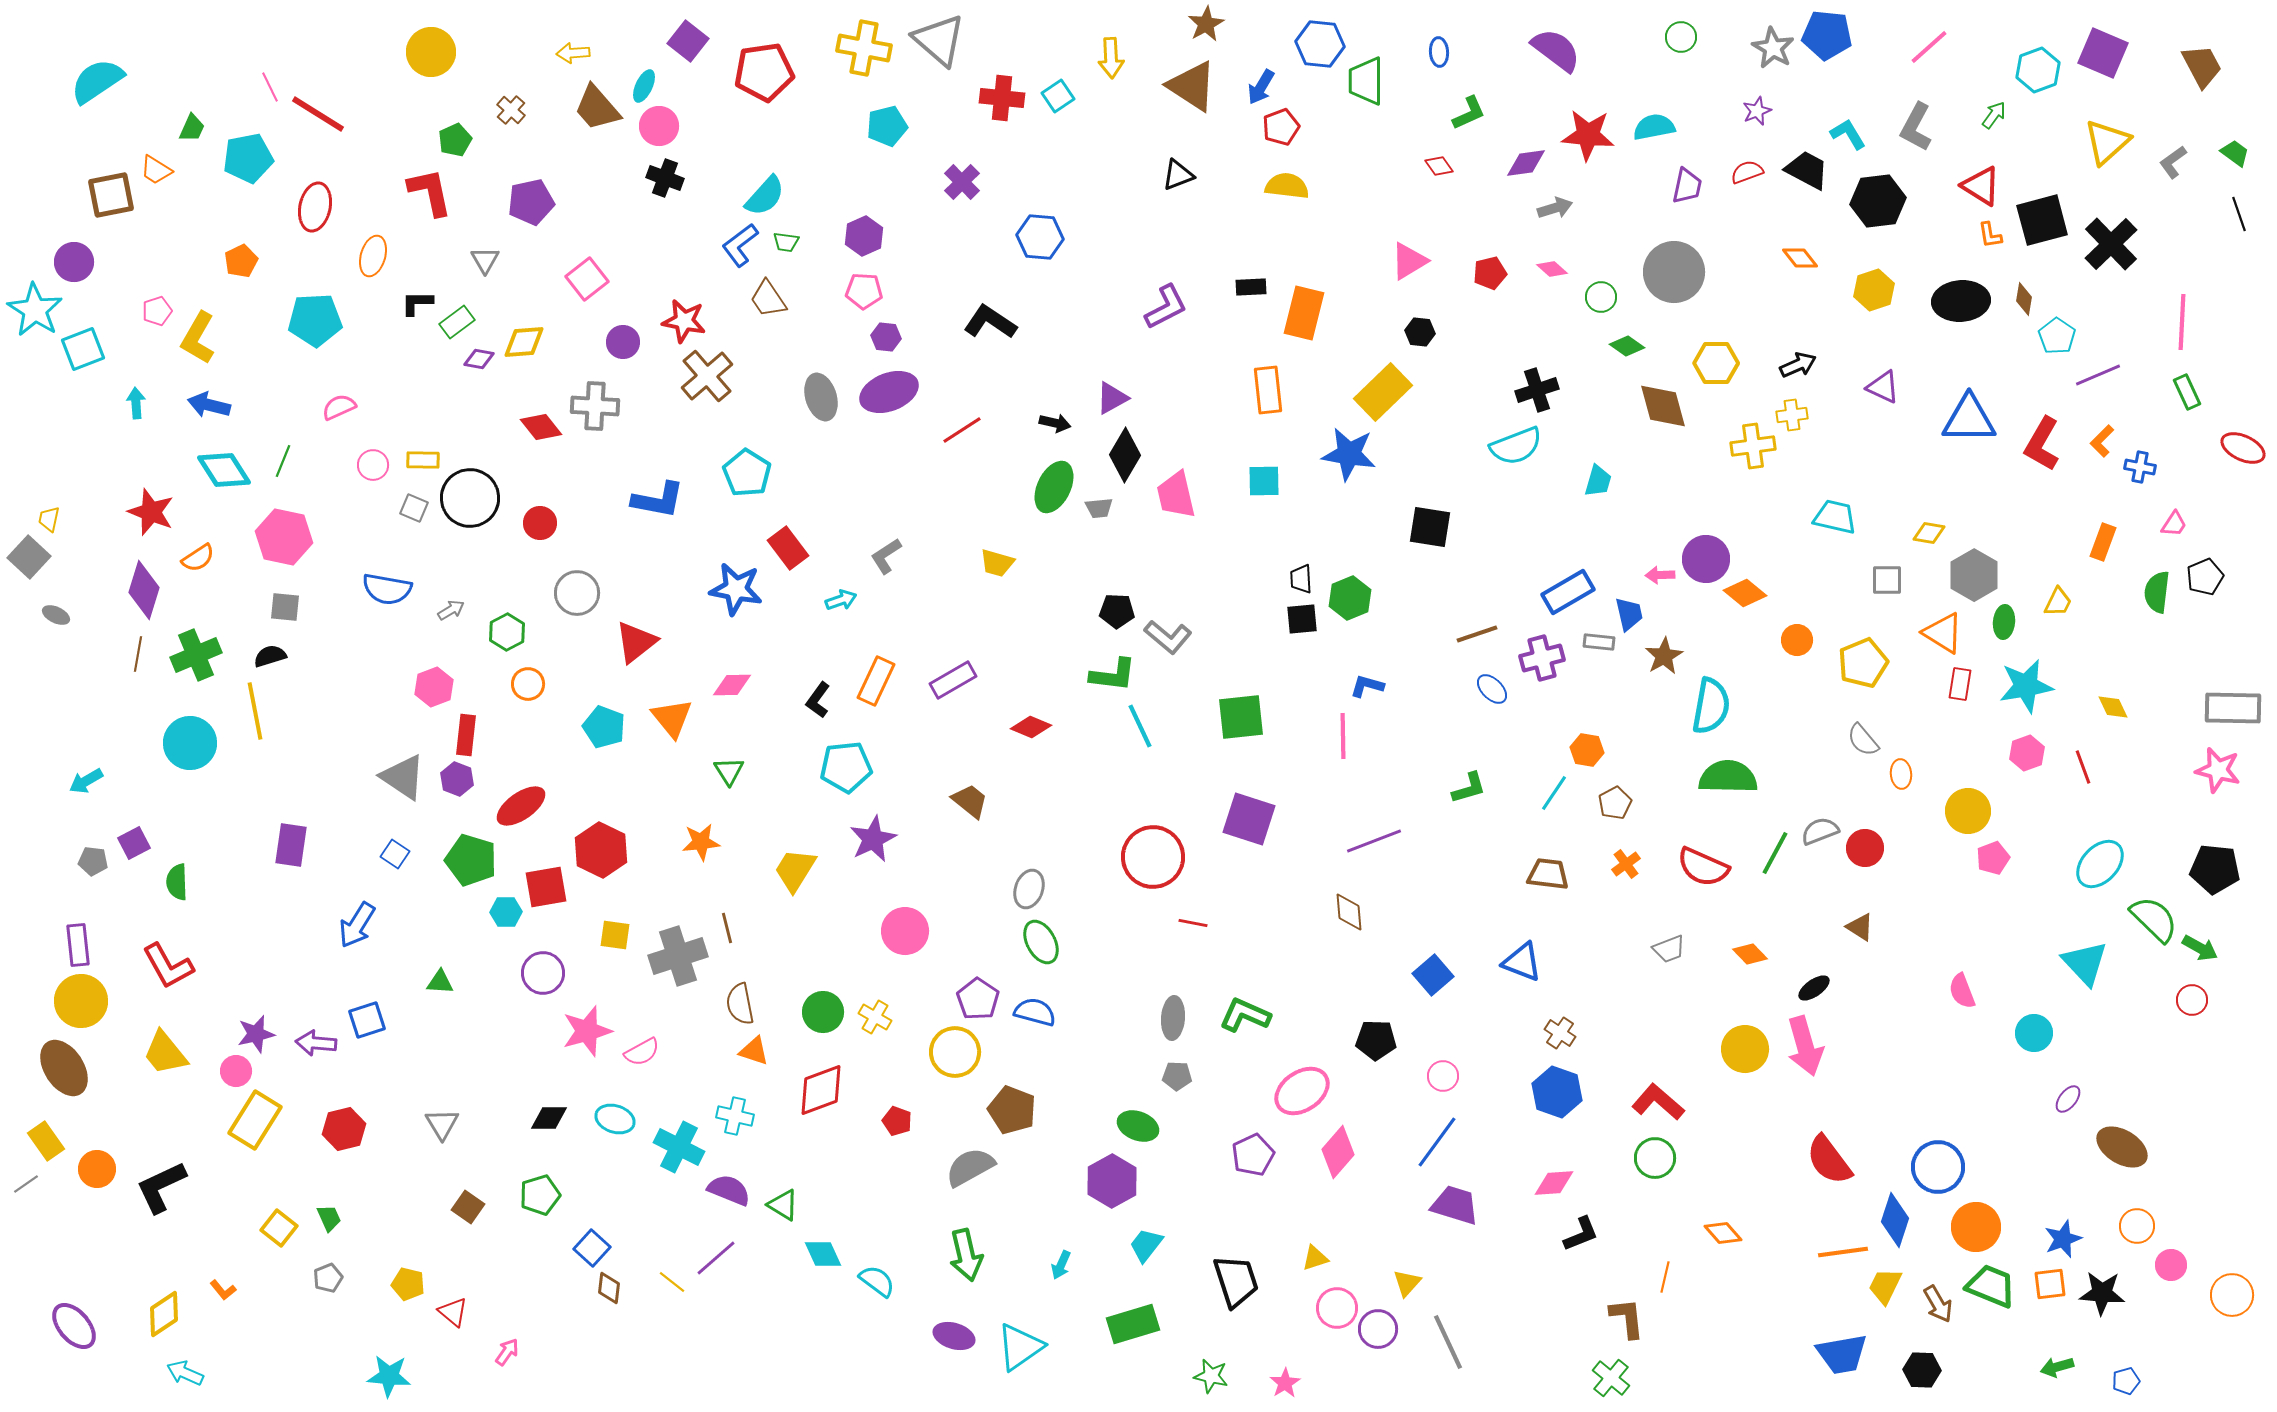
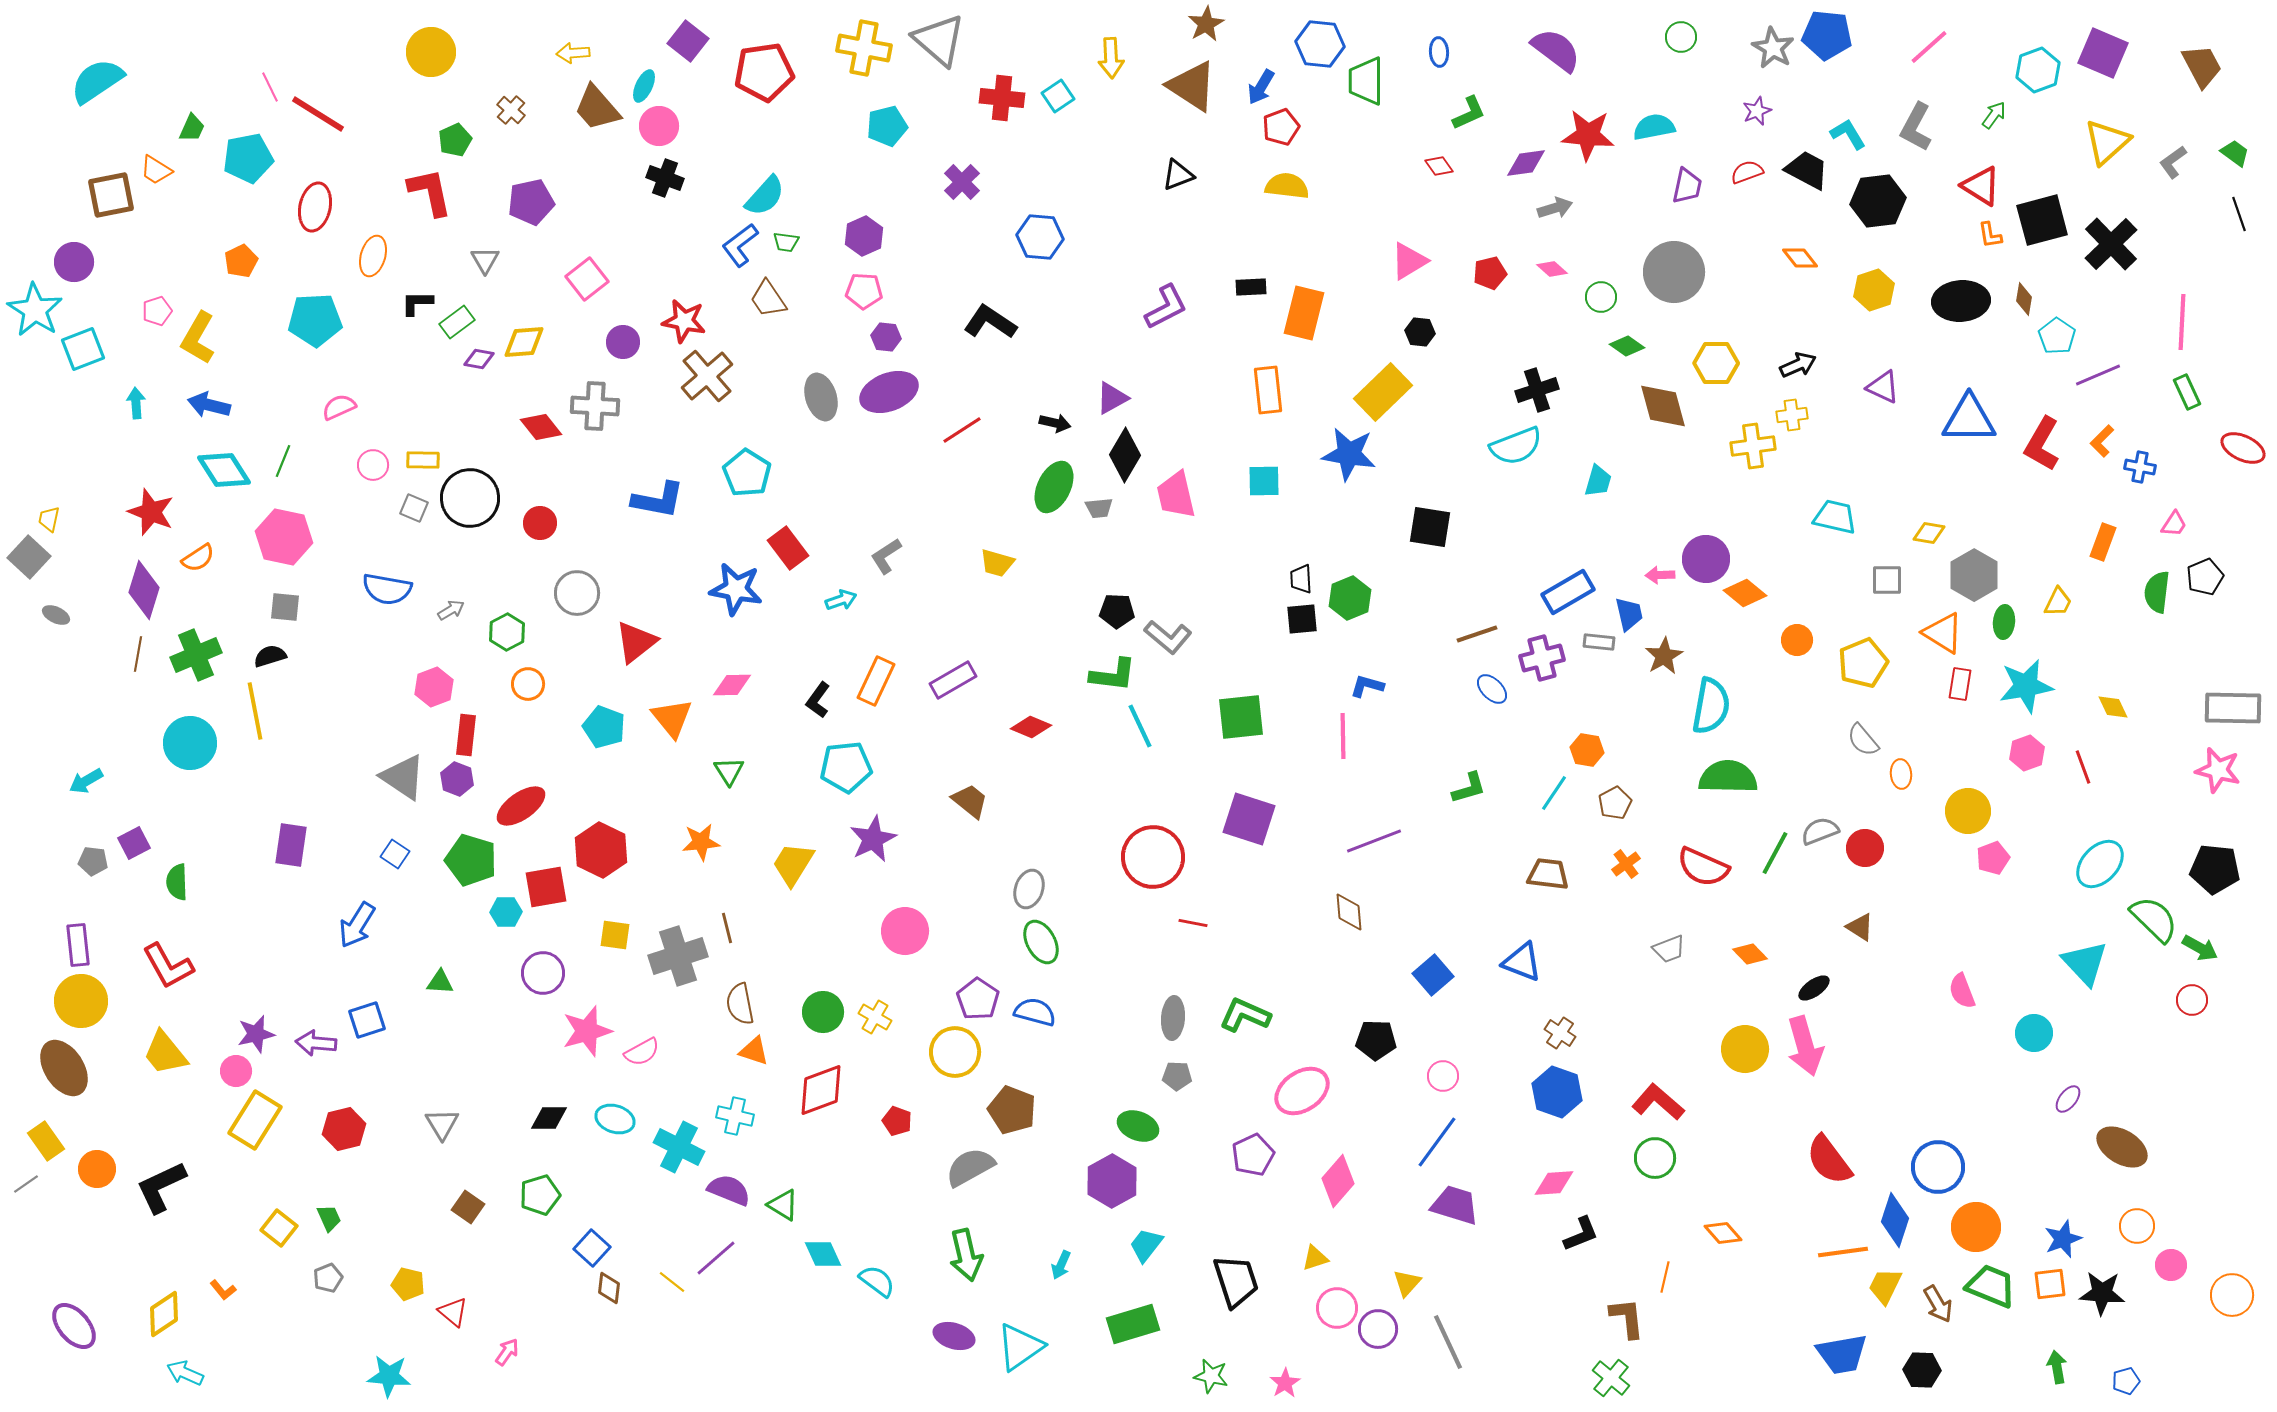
yellow trapezoid at (795, 870): moved 2 px left, 6 px up
pink diamond at (1338, 1152): moved 29 px down
green arrow at (2057, 1367): rotated 96 degrees clockwise
